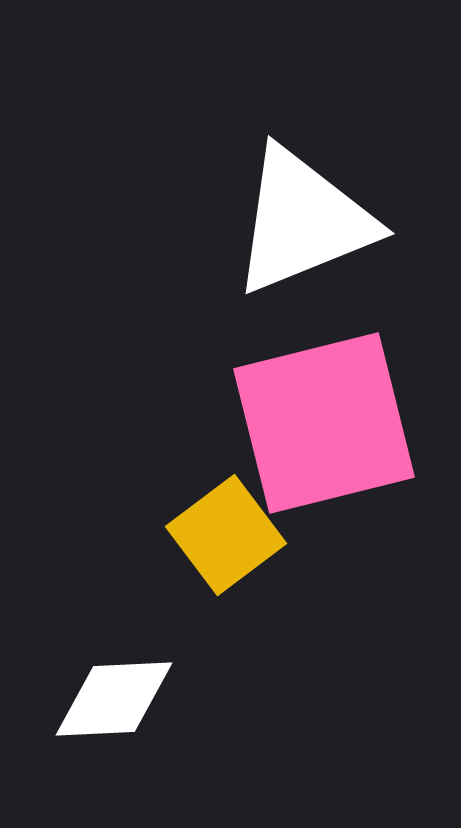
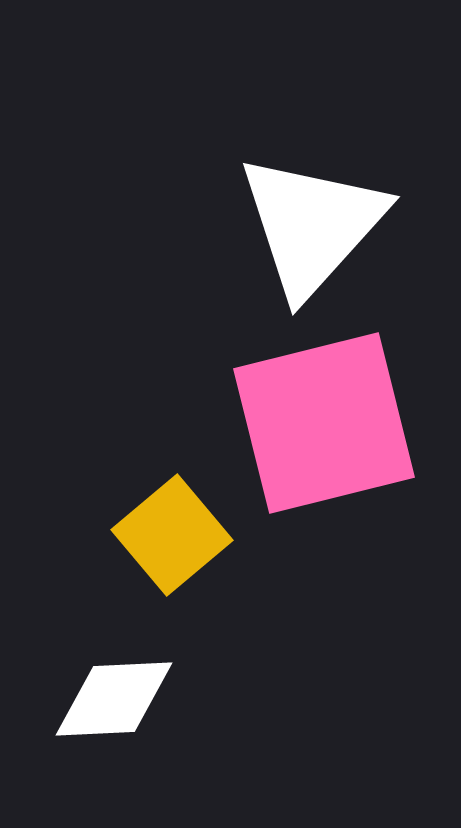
white triangle: moved 9 px right, 4 px down; rotated 26 degrees counterclockwise
yellow square: moved 54 px left; rotated 3 degrees counterclockwise
